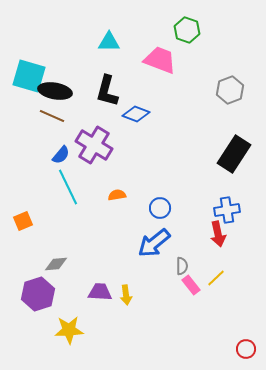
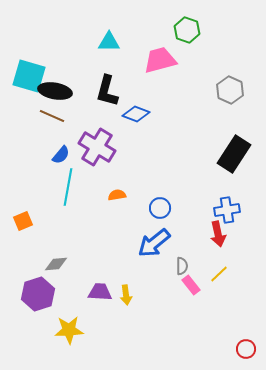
pink trapezoid: rotated 36 degrees counterclockwise
gray hexagon: rotated 16 degrees counterclockwise
purple cross: moved 3 px right, 2 px down
cyan line: rotated 36 degrees clockwise
yellow line: moved 3 px right, 4 px up
